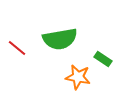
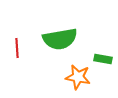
red line: rotated 48 degrees clockwise
green rectangle: rotated 24 degrees counterclockwise
